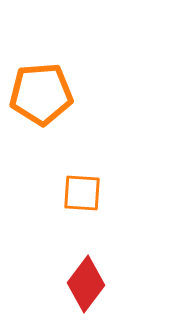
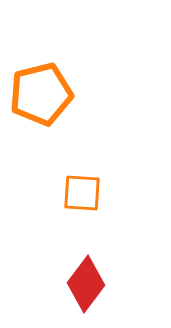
orange pentagon: rotated 10 degrees counterclockwise
